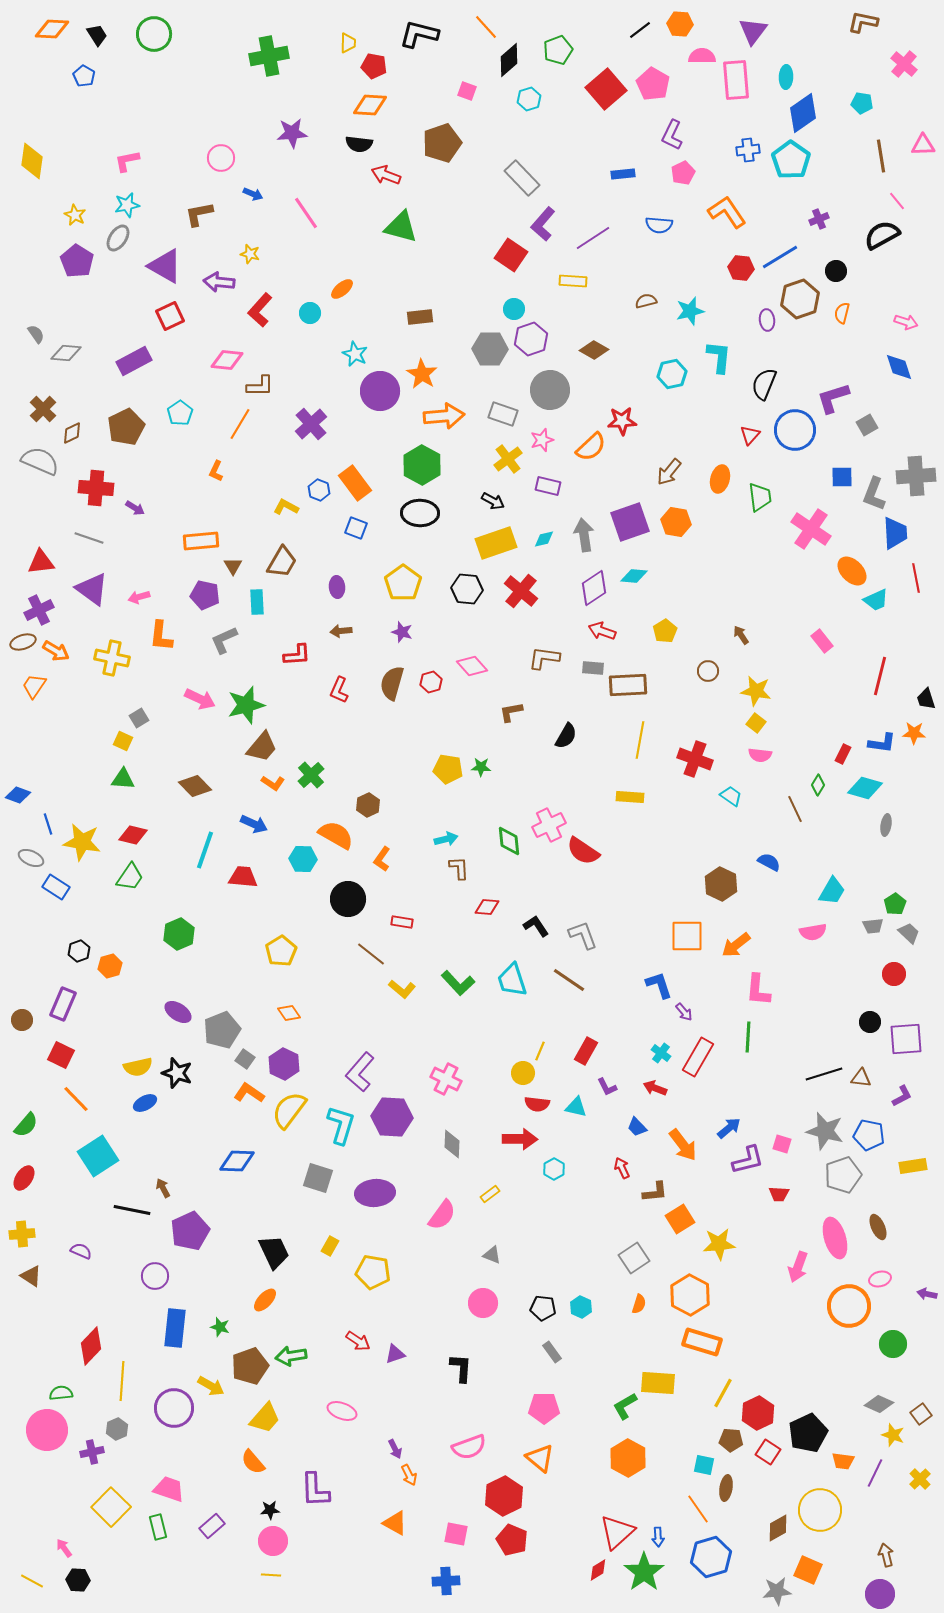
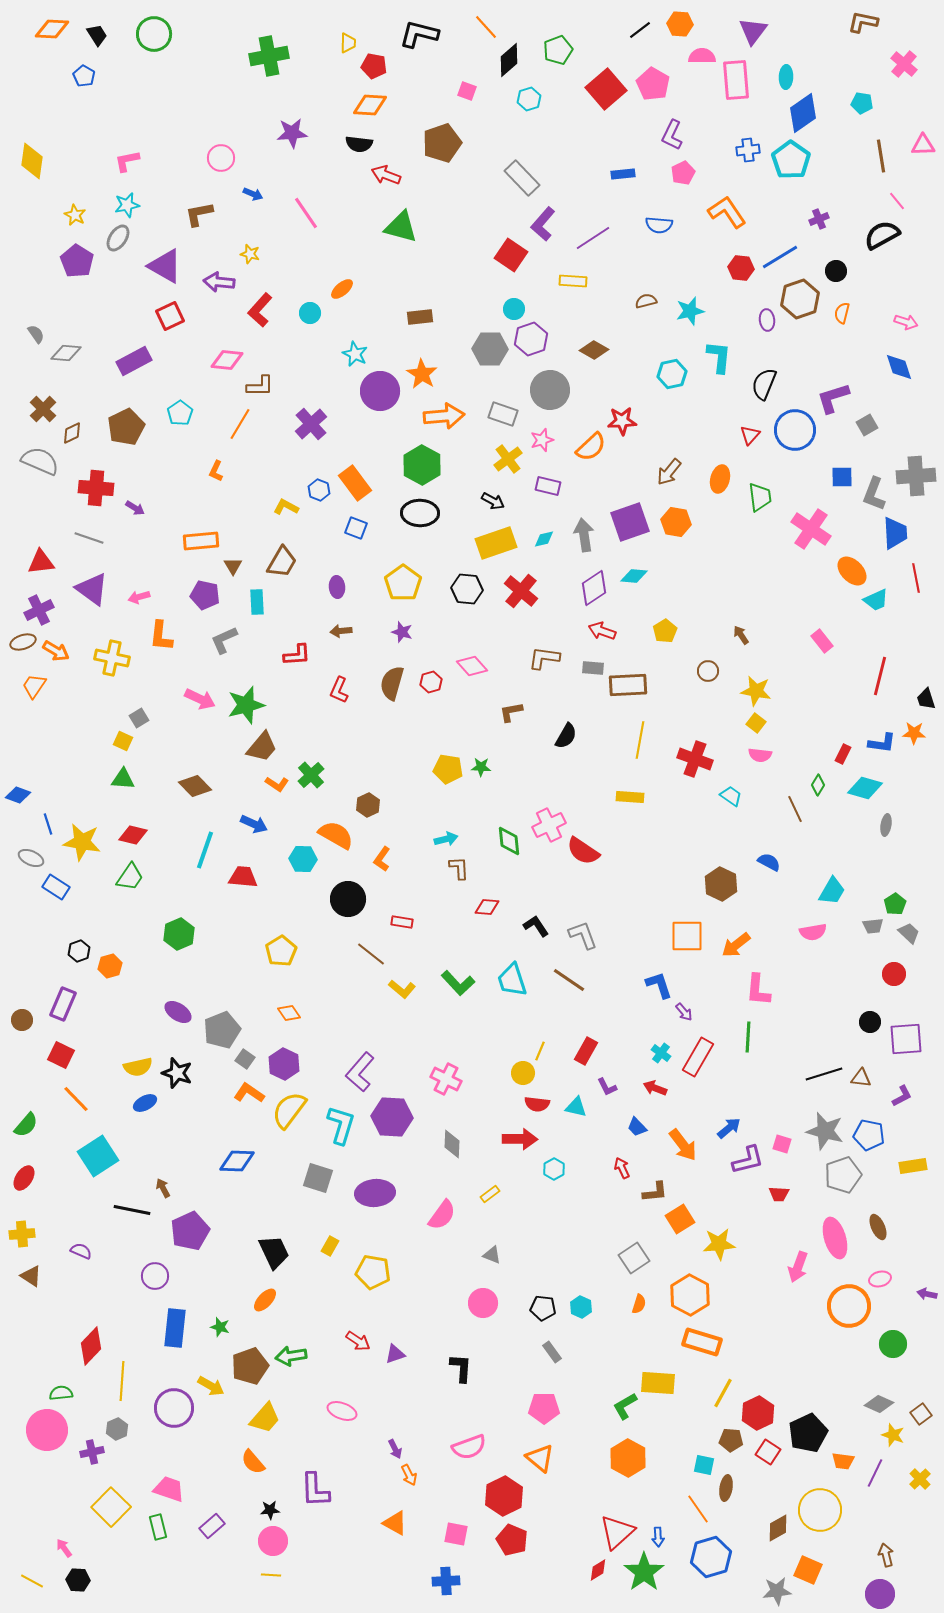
orange L-shape at (273, 783): moved 4 px right, 1 px down
